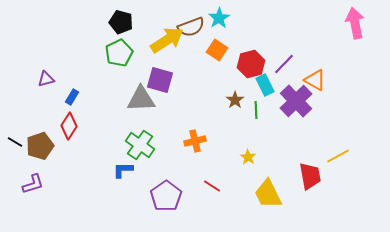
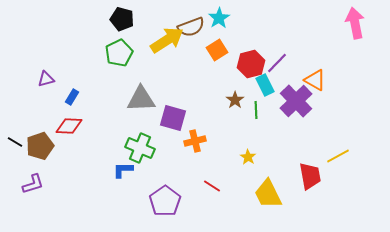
black pentagon: moved 1 px right, 3 px up
orange square: rotated 25 degrees clockwise
purple line: moved 7 px left, 1 px up
purple square: moved 13 px right, 38 px down
red diamond: rotated 60 degrees clockwise
green cross: moved 3 px down; rotated 12 degrees counterclockwise
purple pentagon: moved 1 px left, 5 px down
